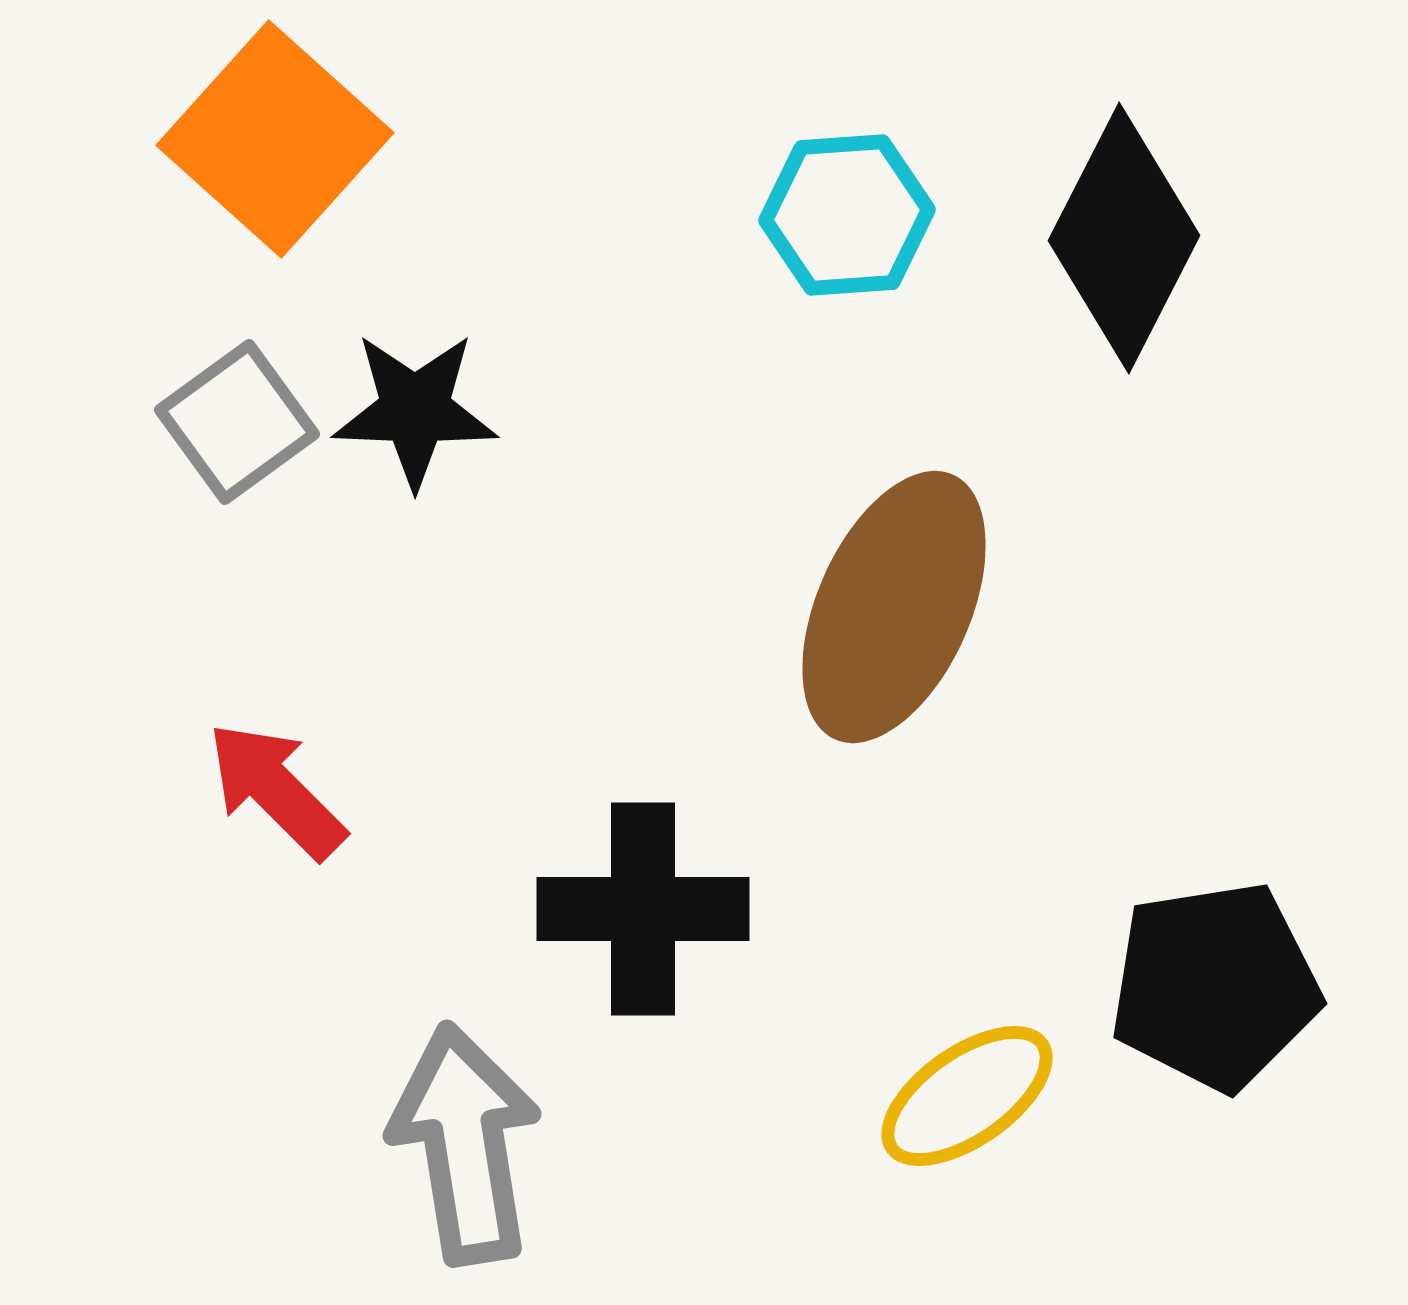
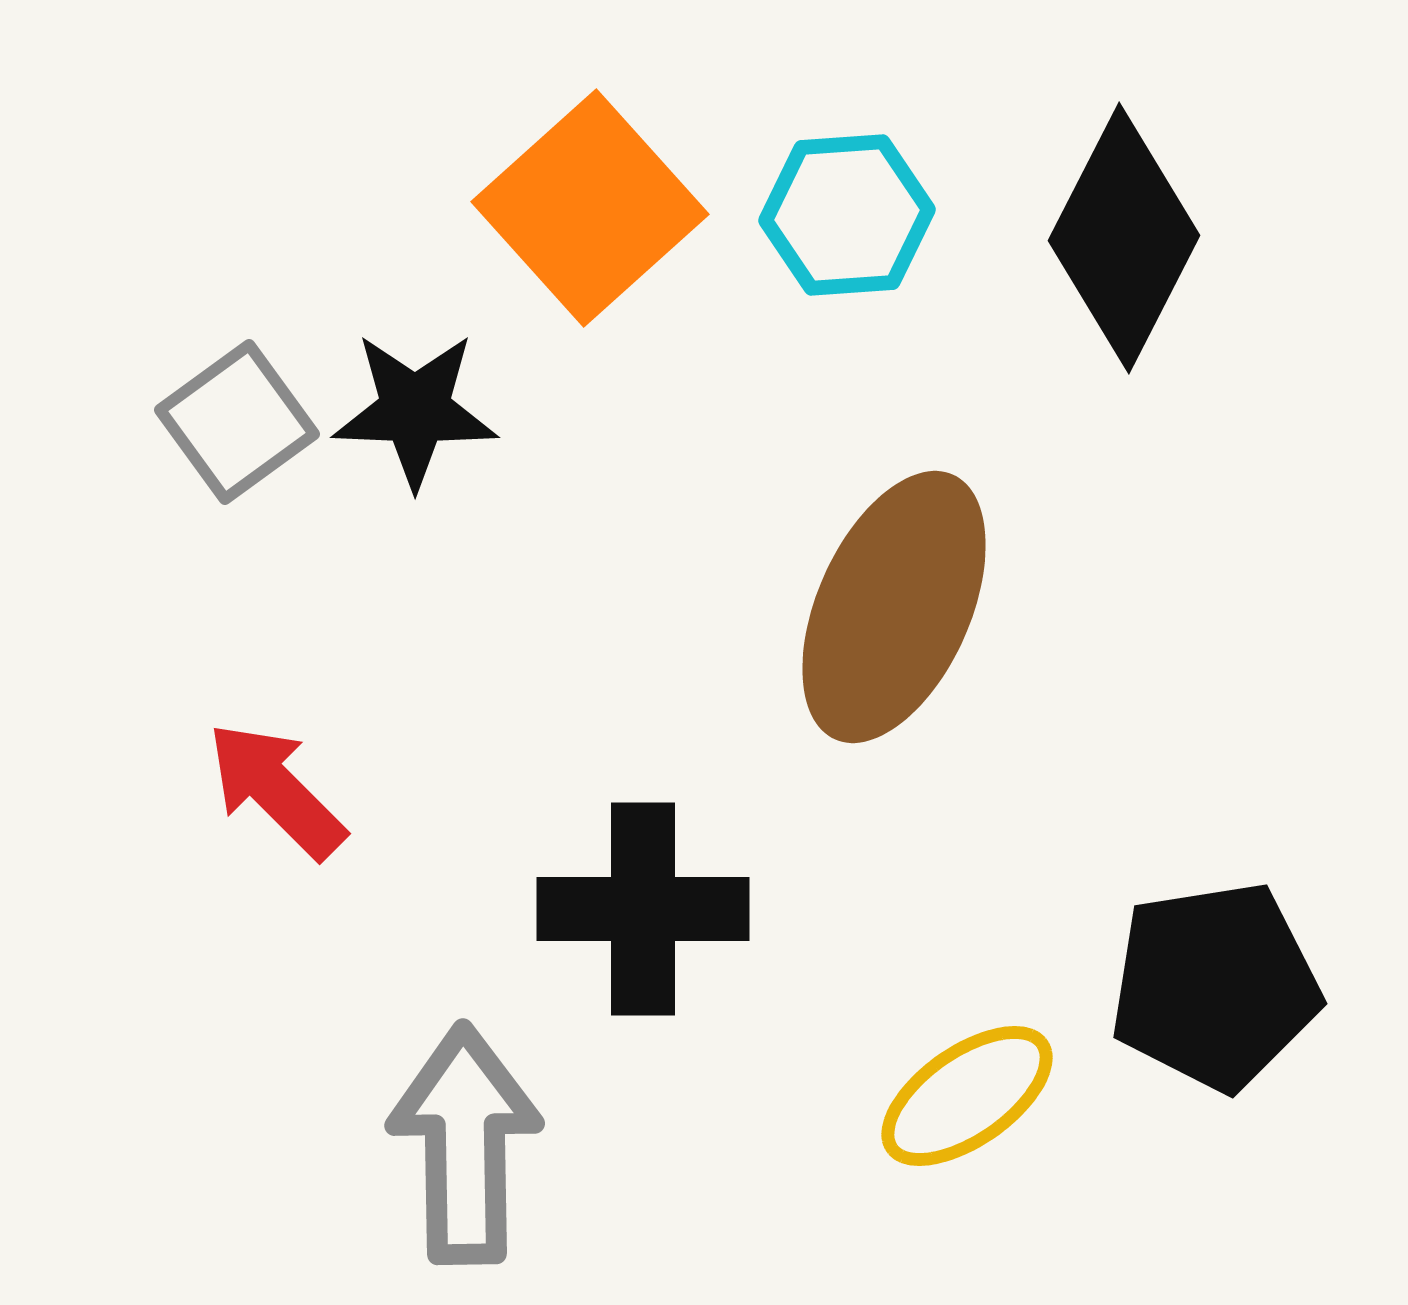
orange square: moved 315 px right, 69 px down; rotated 6 degrees clockwise
gray arrow: rotated 8 degrees clockwise
